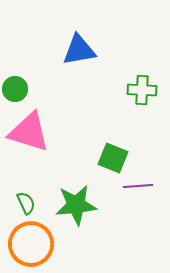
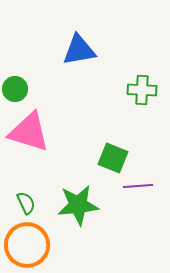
green star: moved 2 px right
orange circle: moved 4 px left, 1 px down
